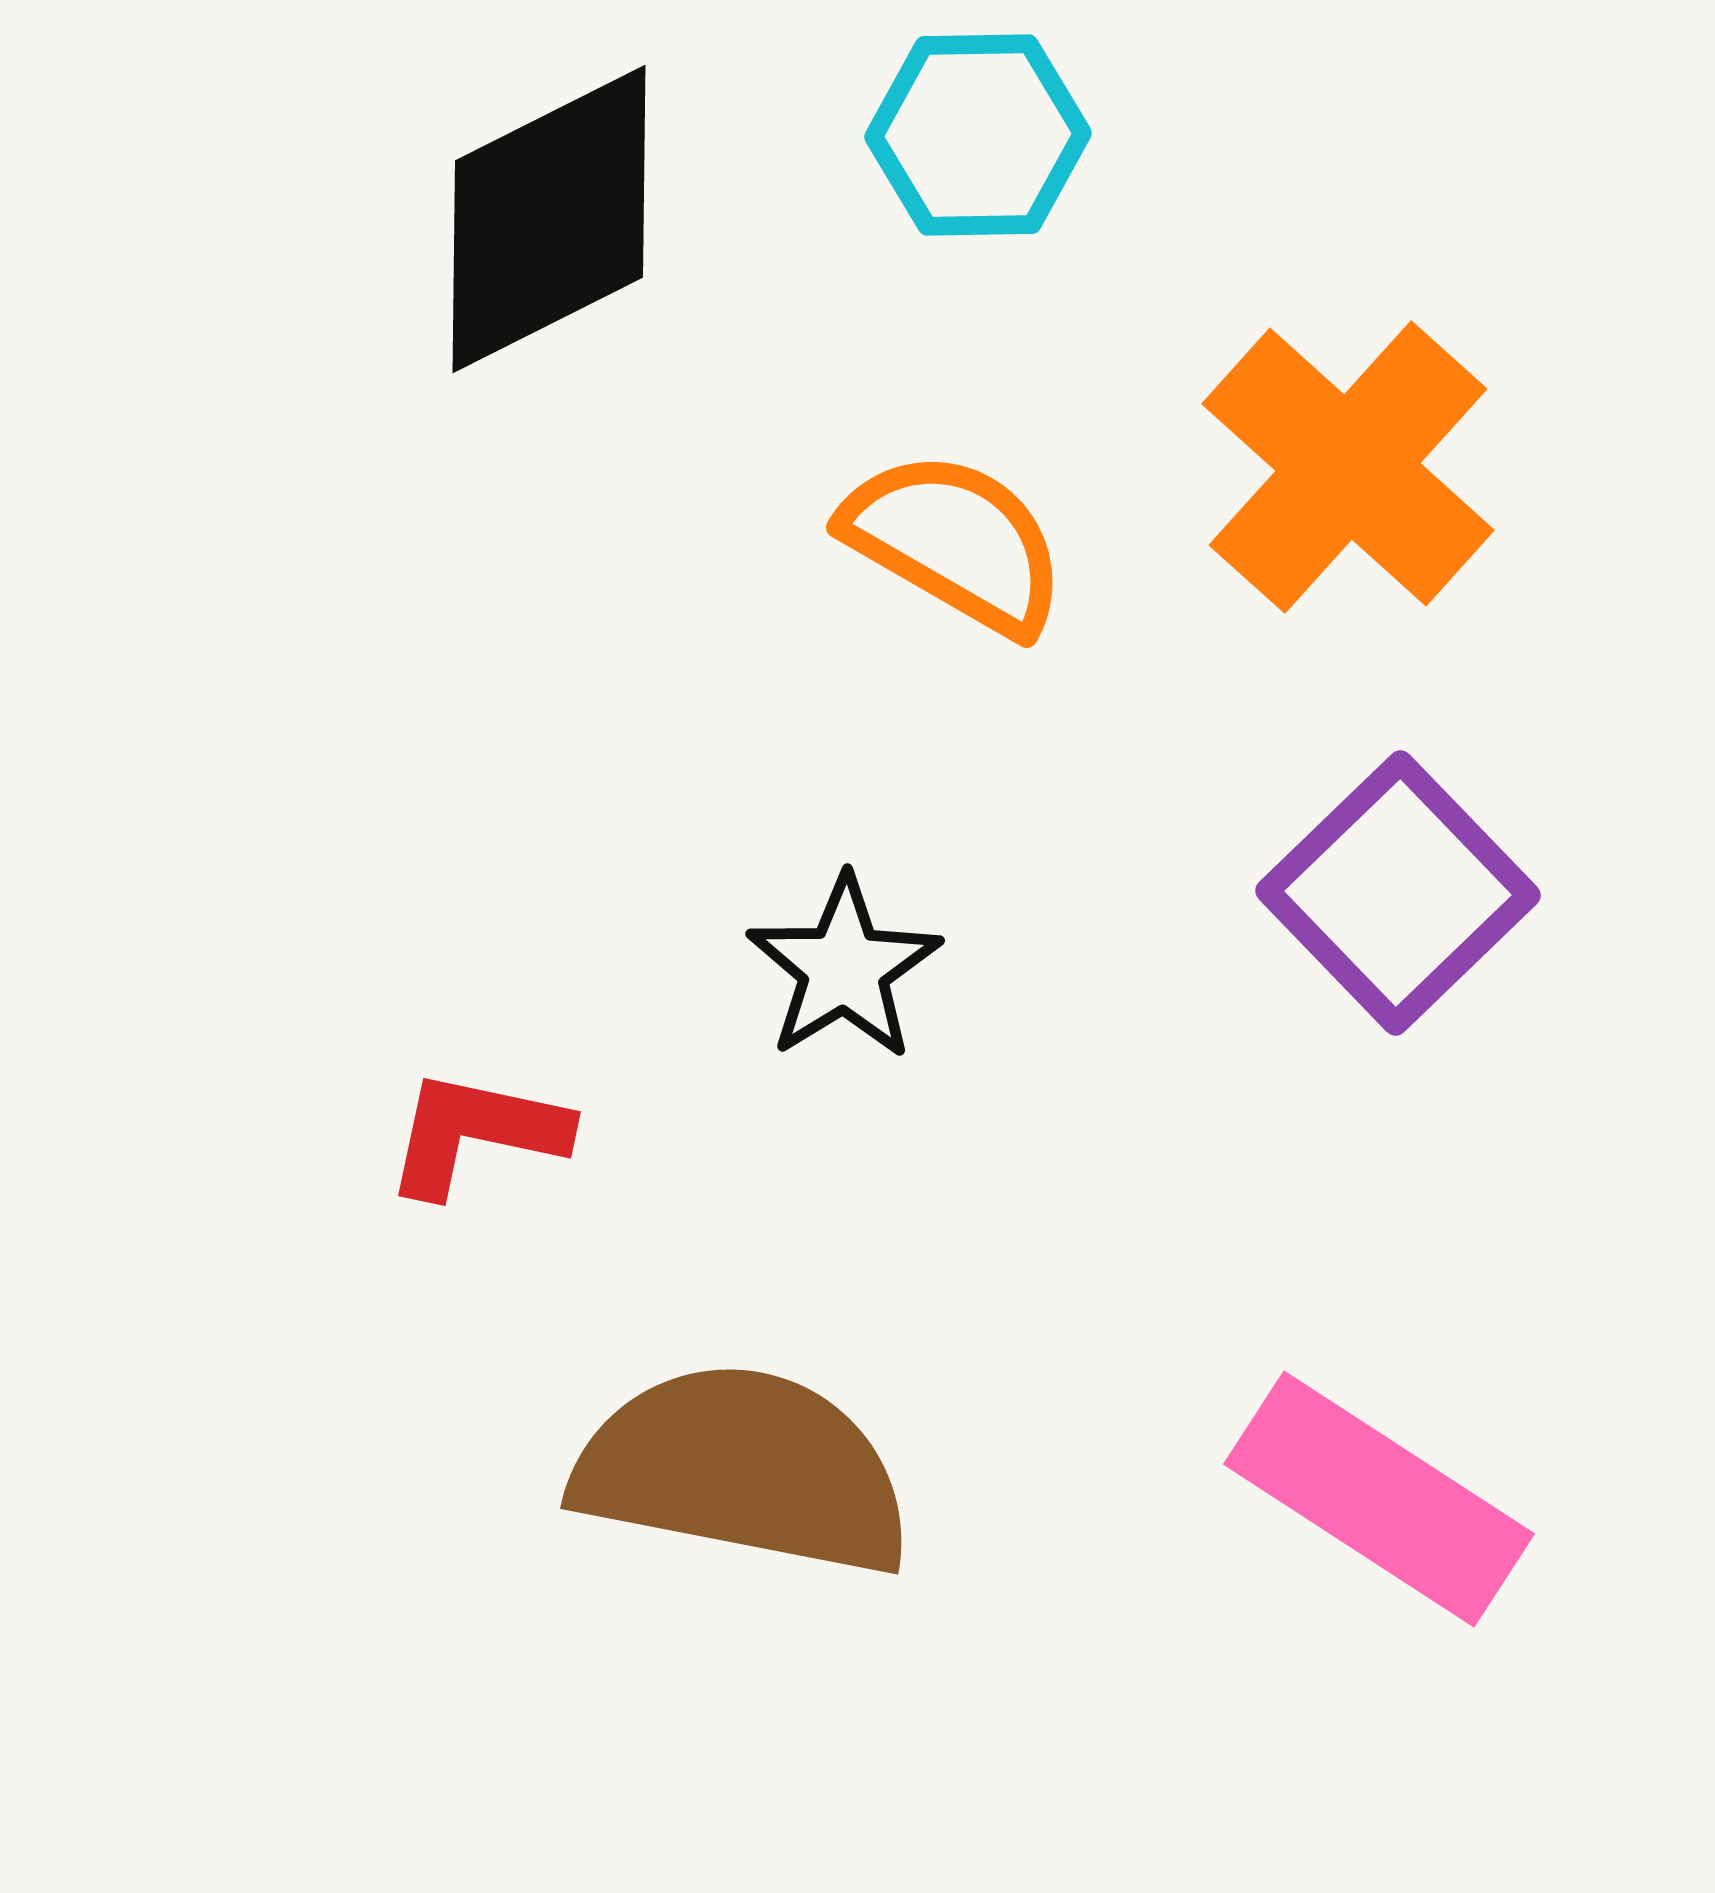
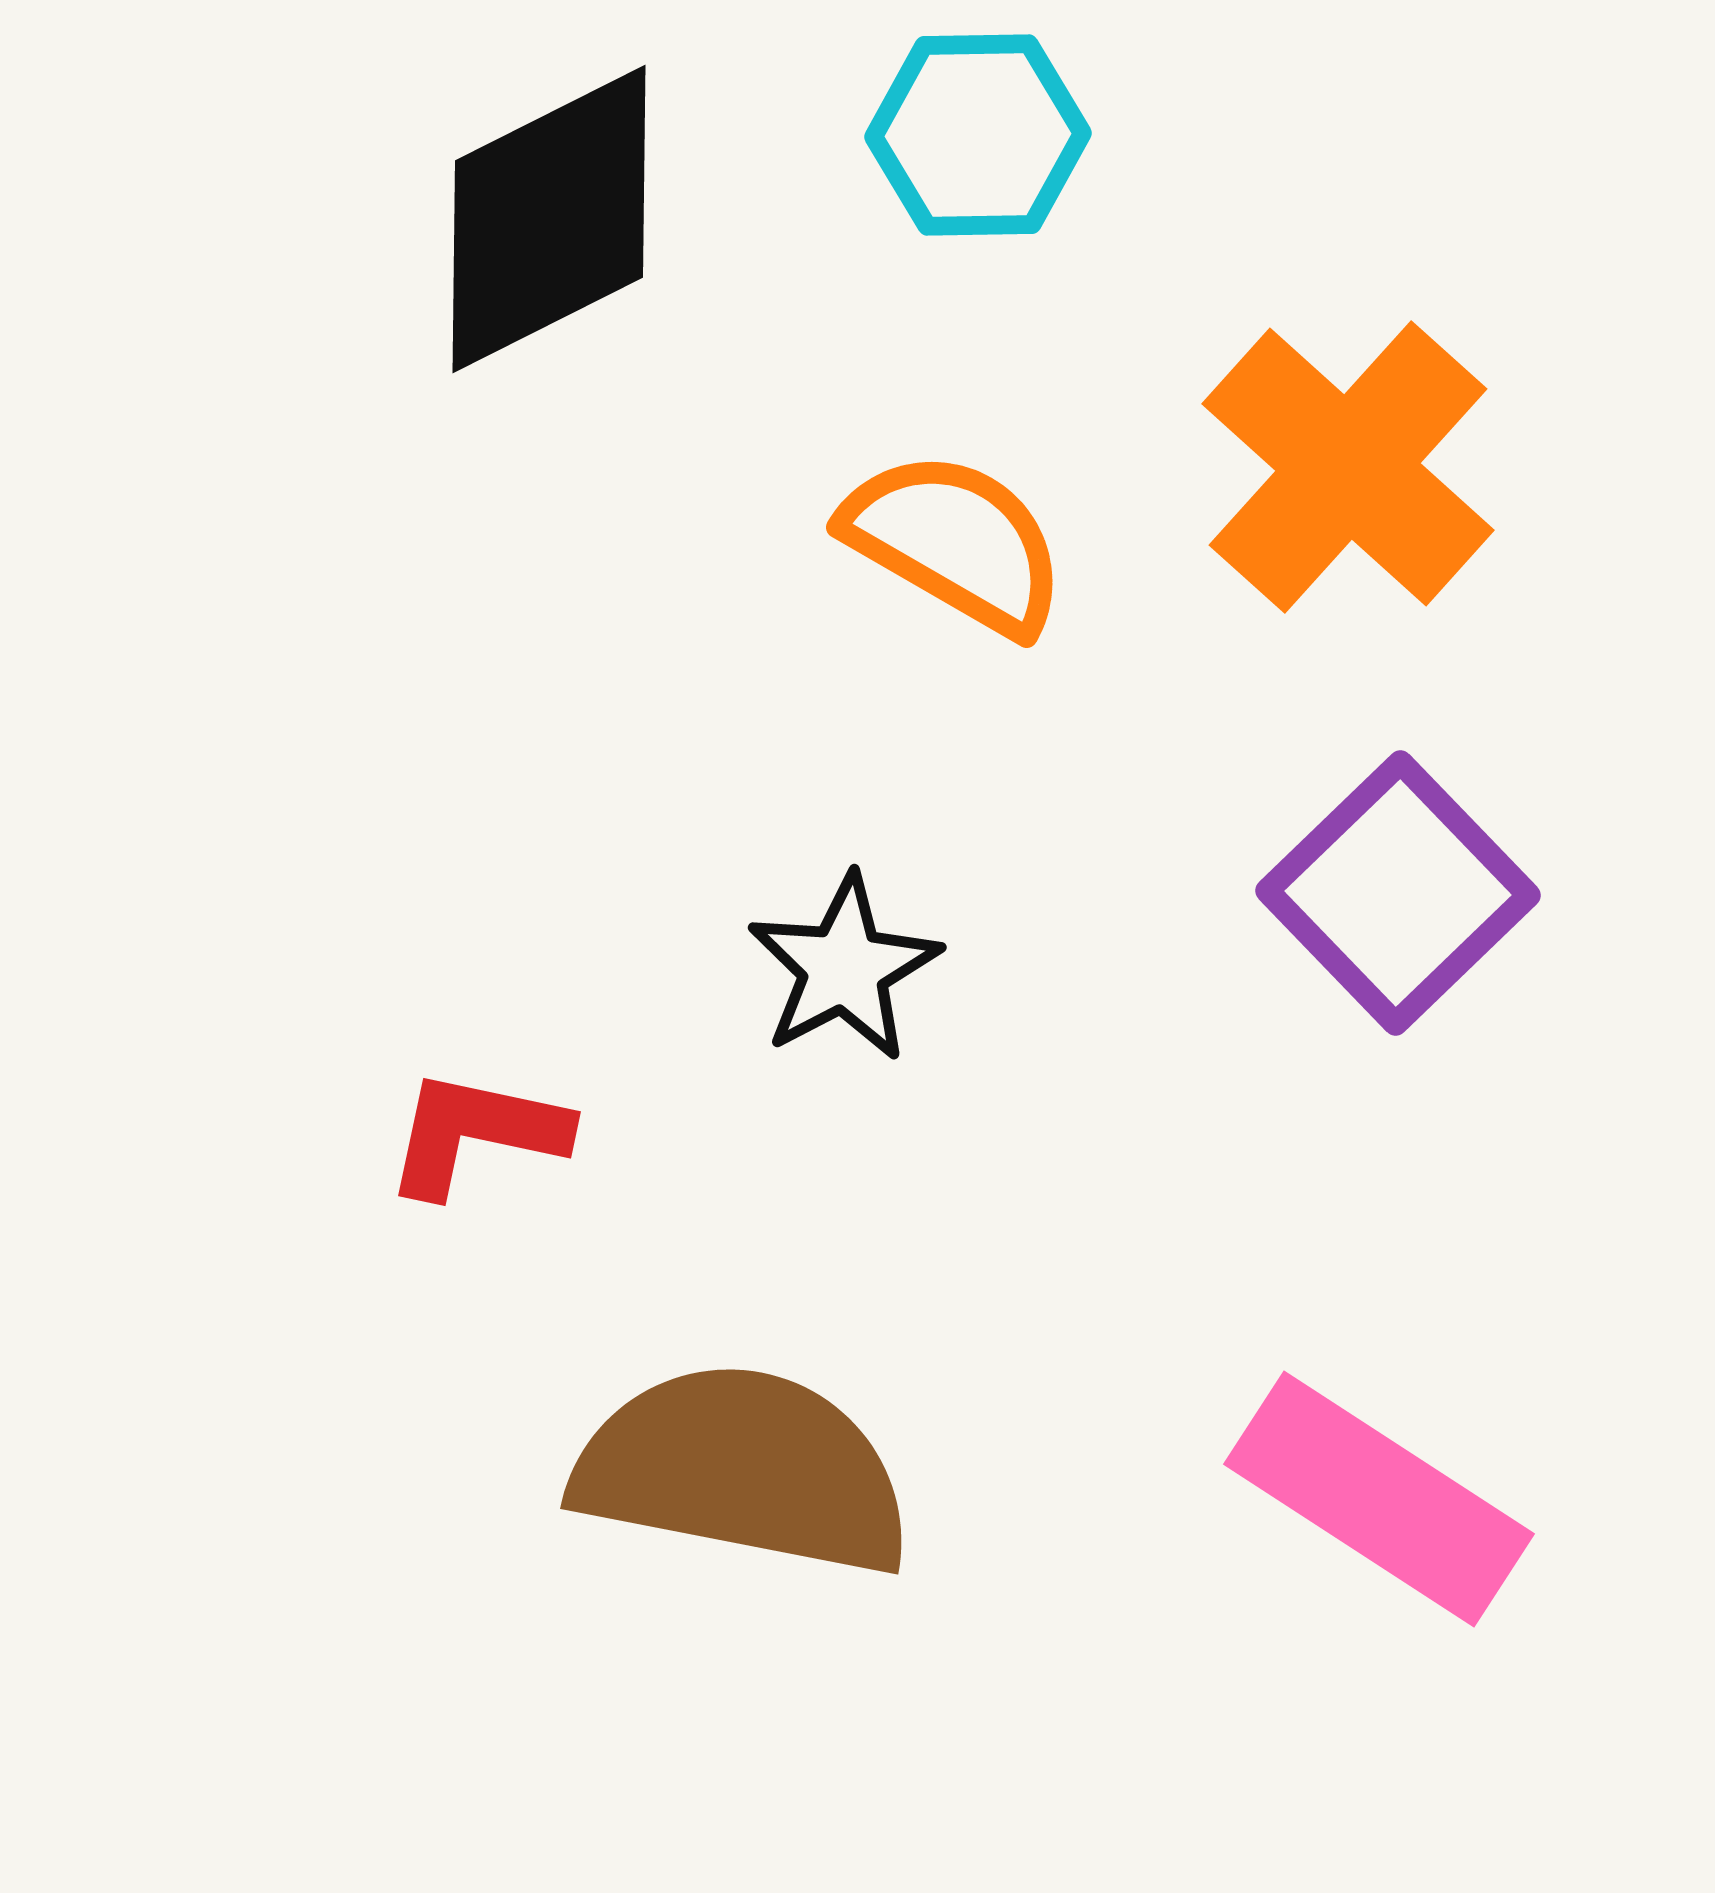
black star: rotated 4 degrees clockwise
